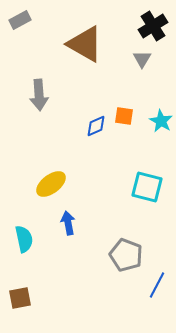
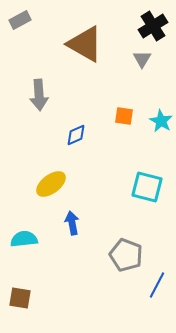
blue diamond: moved 20 px left, 9 px down
blue arrow: moved 4 px right
cyan semicircle: rotated 84 degrees counterclockwise
brown square: rotated 20 degrees clockwise
